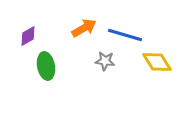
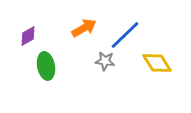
blue line: rotated 60 degrees counterclockwise
yellow diamond: moved 1 px down
